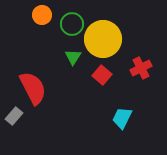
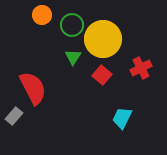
green circle: moved 1 px down
